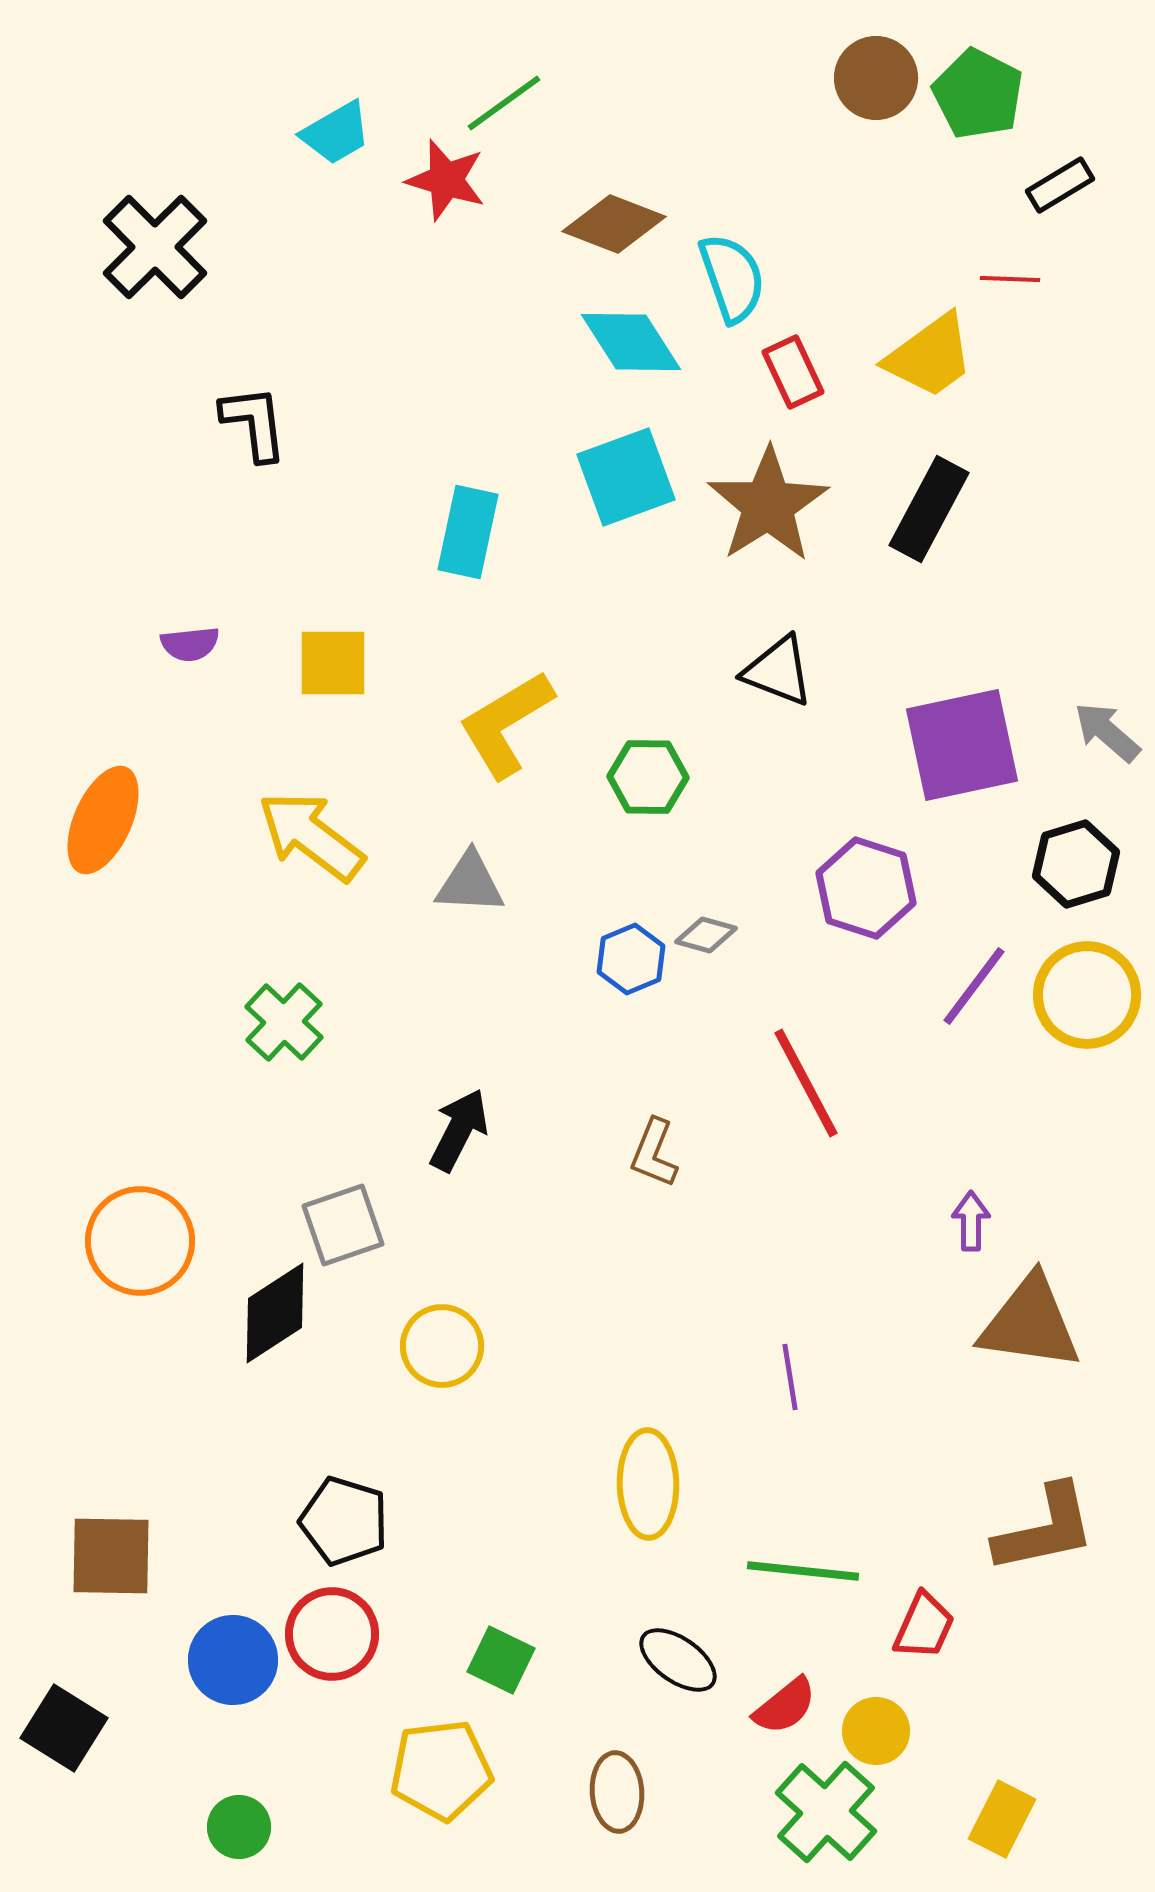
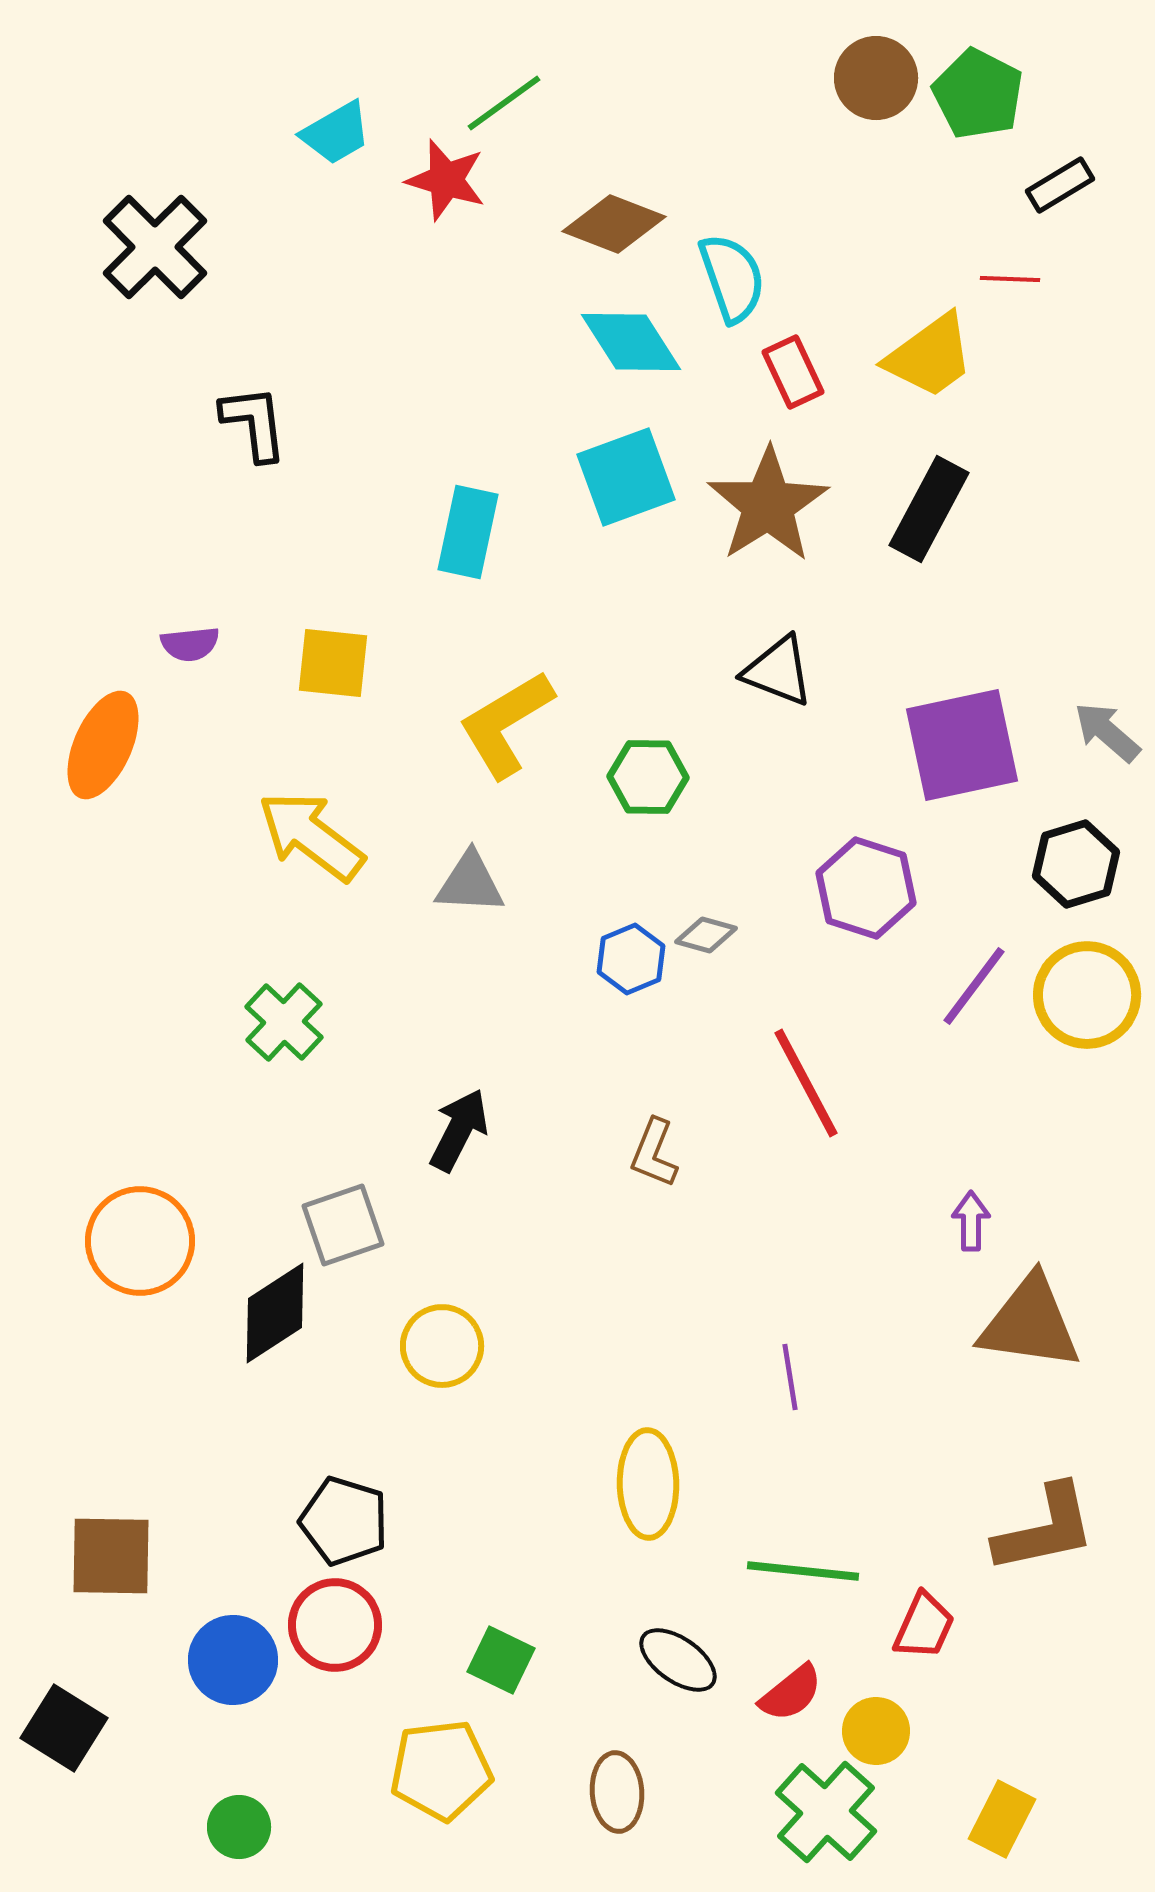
yellow square at (333, 663): rotated 6 degrees clockwise
orange ellipse at (103, 820): moved 75 px up
red circle at (332, 1634): moved 3 px right, 9 px up
red semicircle at (785, 1706): moved 6 px right, 13 px up
